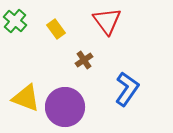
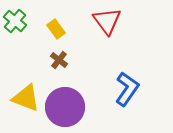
brown cross: moved 25 px left; rotated 18 degrees counterclockwise
